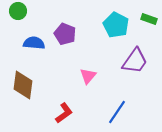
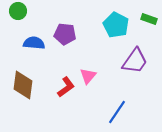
purple pentagon: rotated 15 degrees counterclockwise
red L-shape: moved 2 px right, 26 px up
